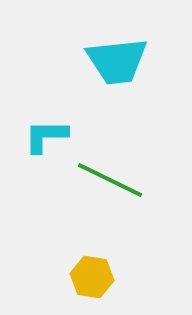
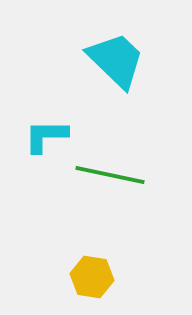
cyan trapezoid: moved 1 px left, 1 px up; rotated 130 degrees counterclockwise
green line: moved 5 px up; rotated 14 degrees counterclockwise
